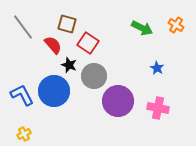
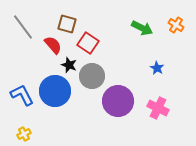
gray circle: moved 2 px left
blue circle: moved 1 px right
pink cross: rotated 15 degrees clockwise
